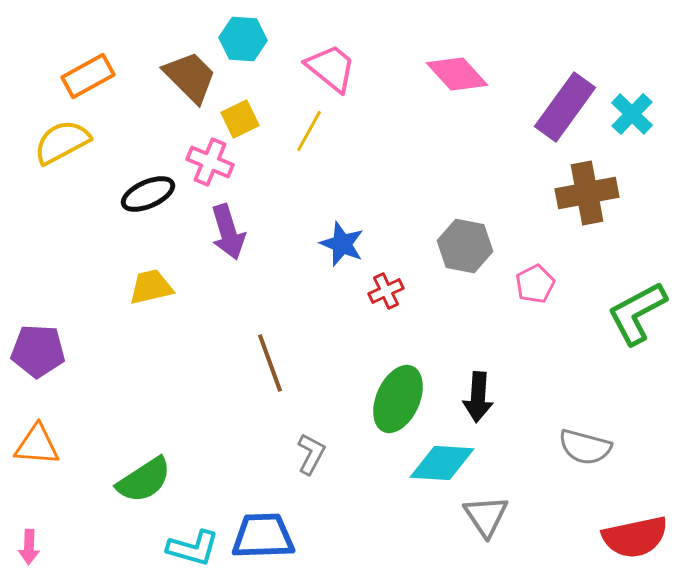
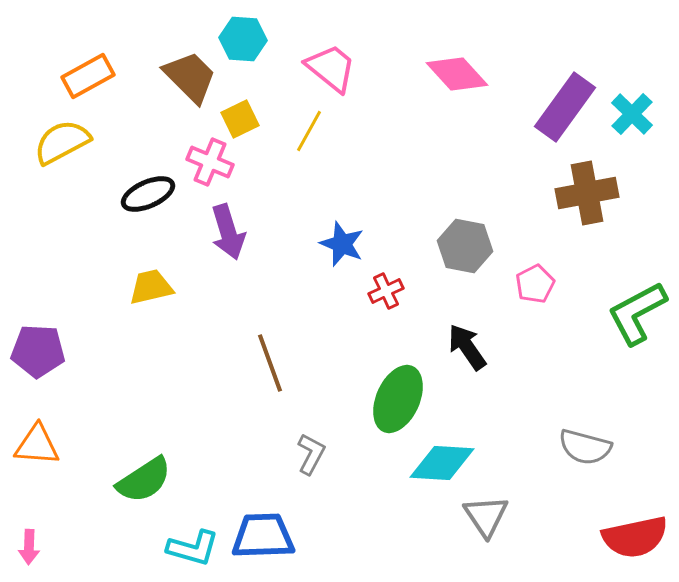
black arrow: moved 11 px left, 50 px up; rotated 141 degrees clockwise
